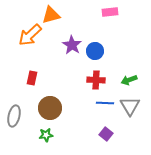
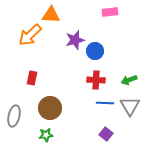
orange triangle: rotated 18 degrees clockwise
purple star: moved 3 px right, 5 px up; rotated 24 degrees clockwise
